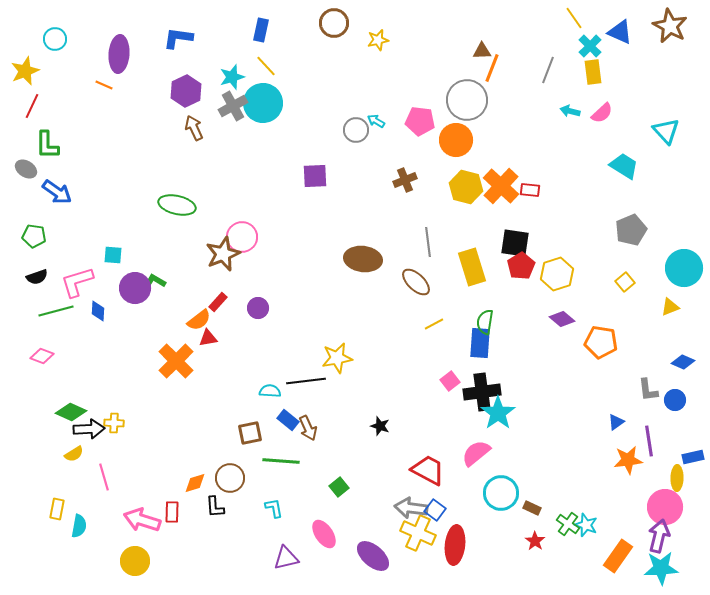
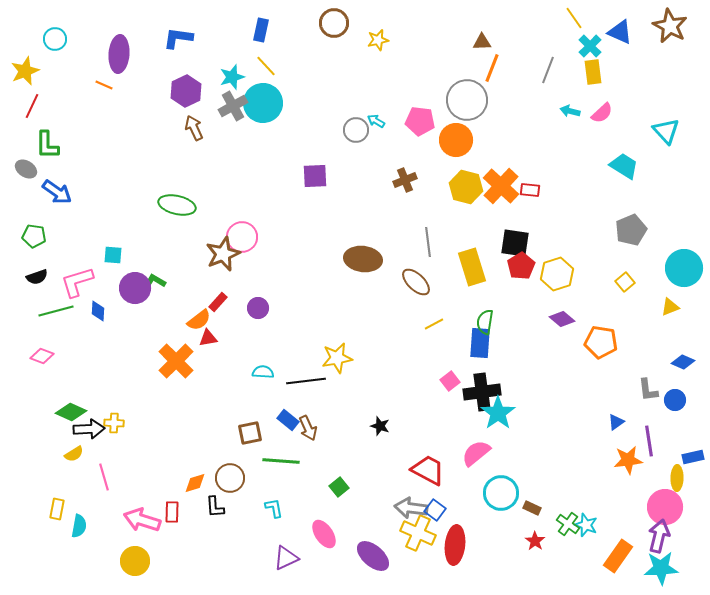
brown triangle at (482, 51): moved 9 px up
cyan semicircle at (270, 391): moved 7 px left, 19 px up
purple triangle at (286, 558): rotated 12 degrees counterclockwise
